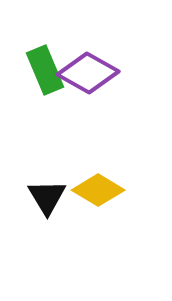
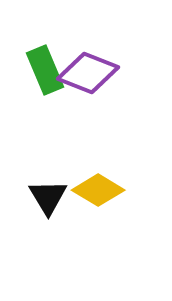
purple diamond: rotated 8 degrees counterclockwise
black triangle: moved 1 px right
